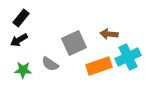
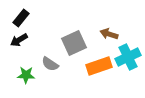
brown arrow: rotated 12 degrees clockwise
green star: moved 3 px right, 5 px down
